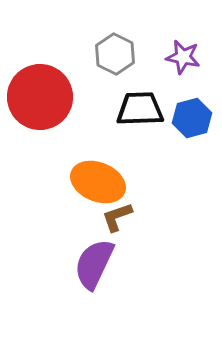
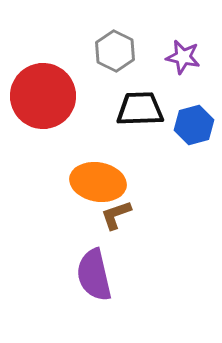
gray hexagon: moved 3 px up
red circle: moved 3 px right, 1 px up
blue hexagon: moved 2 px right, 7 px down
orange ellipse: rotated 12 degrees counterclockwise
brown L-shape: moved 1 px left, 2 px up
purple semicircle: moved 11 px down; rotated 38 degrees counterclockwise
